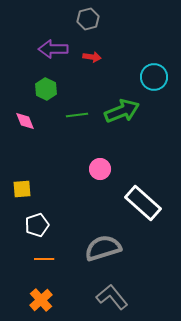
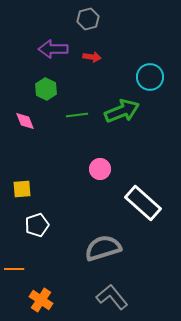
cyan circle: moved 4 px left
orange line: moved 30 px left, 10 px down
orange cross: rotated 15 degrees counterclockwise
